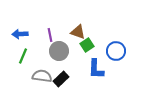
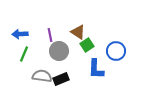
brown triangle: rotated 14 degrees clockwise
green line: moved 1 px right, 2 px up
black rectangle: rotated 21 degrees clockwise
